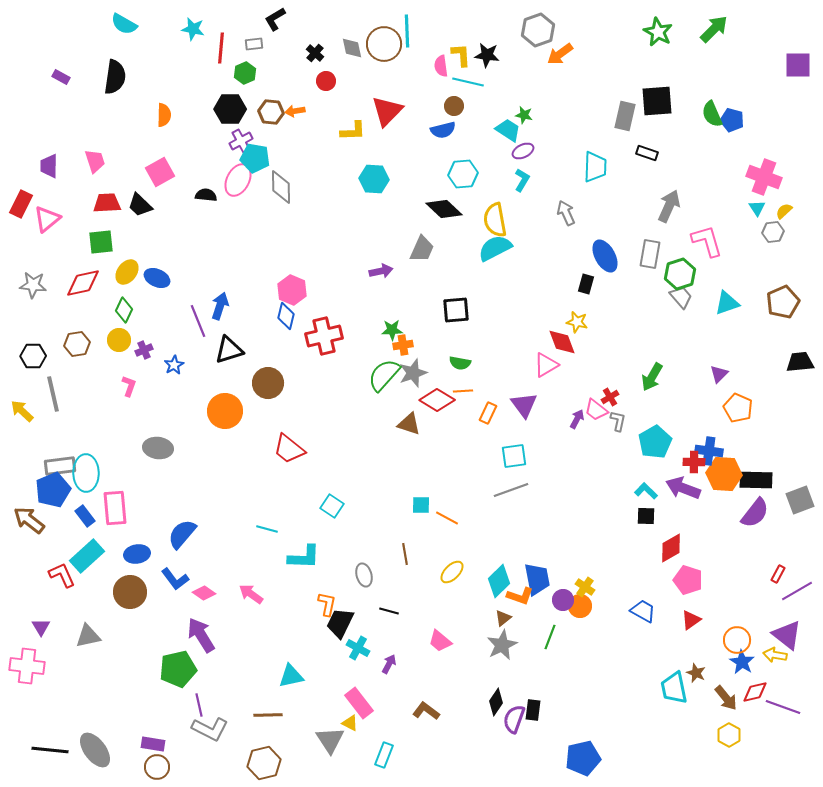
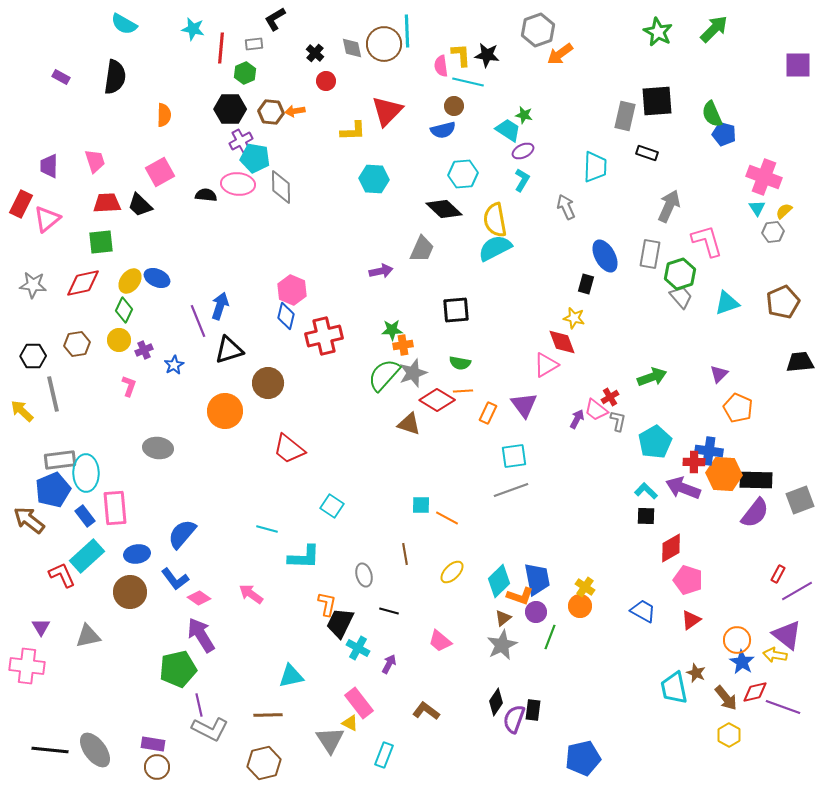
blue pentagon at (732, 120): moved 8 px left, 14 px down
pink ellipse at (238, 180): moved 4 px down; rotated 68 degrees clockwise
gray arrow at (566, 213): moved 6 px up
yellow ellipse at (127, 272): moved 3 px right, 9 px down
yellow star at (577, 322): moved 3 px left, 4 px up
green arrow at (652, 377): rotated 140 degrees counterclockwise
gray rectangle at (60, 466): moved 6 px up
pink diamond at (204, 593): moved 5 px left, 5 px down
purple circle at (563, 600): moved 27 px left, 12 px down
